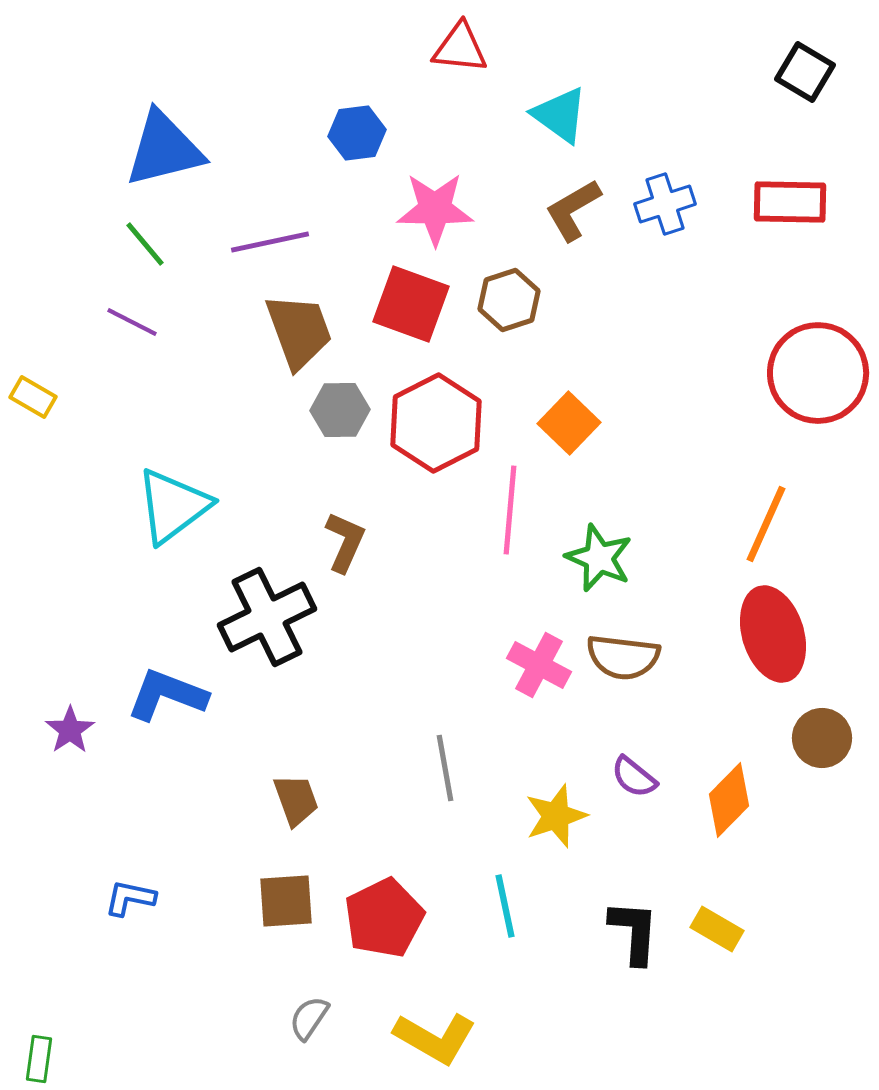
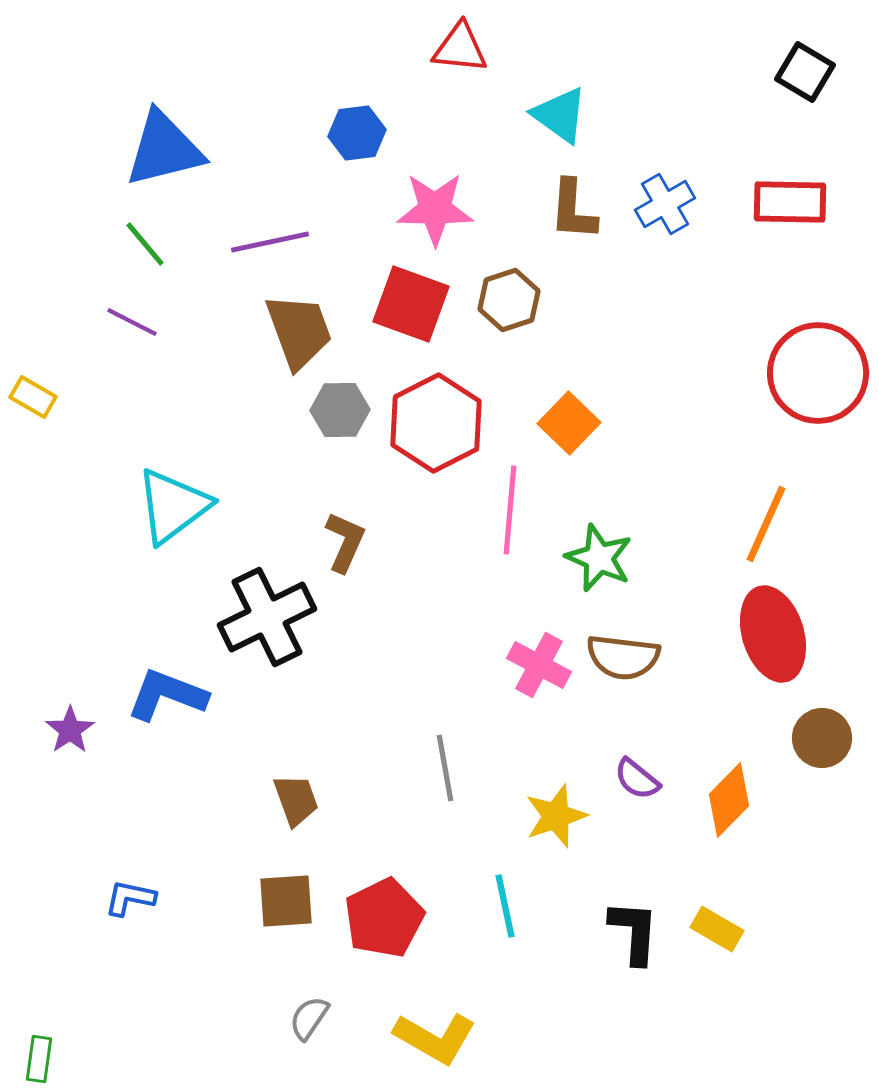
blue cross at (665, 204): rotated 12 degrees counterclockwise
brown L-shape at (573, 210): rotated 56 degrees counterclockwise
purple semicircle at (634, 777): moved 3 px right, 2 px down
